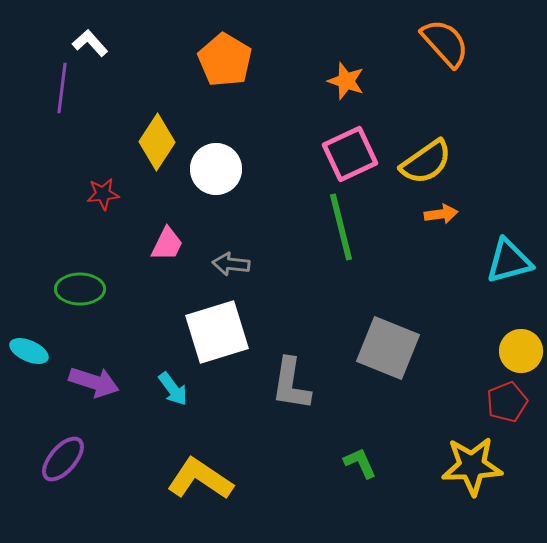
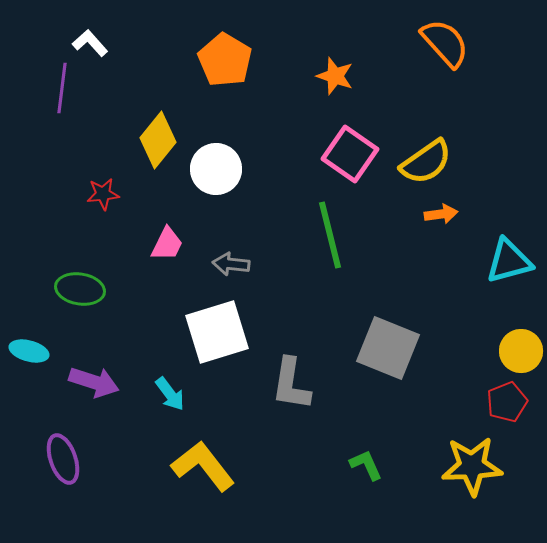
orange star: moved 11 px left, 5 px up
yellow diamond: moved 1 px right, 2 px up; rotated 6 degrees clockwise
pink square: rotated 30 degrees counterclockwise
green line: moved 11 px left, 8 px down
green ellipse: rotated 9 degrees clockwise
cyan ellipse: rotated 9 degrees counterclockwise
cyan arrow: moved 3 px left, 5 px down
purple ellipse: rotated 60 degrees counterclockwise
green L-shape: moved 6 px right, 2 px down
yellow L-shape: moved 3 px right, 13 px up; rotated 18 degrees clockwise
